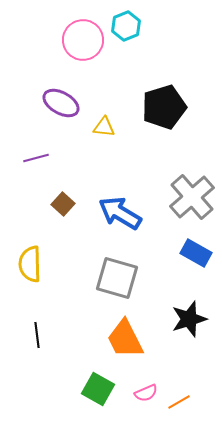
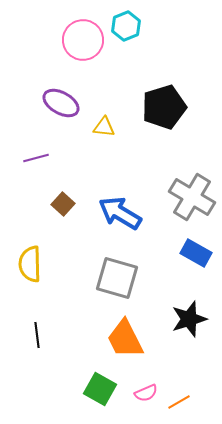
gray cross: rotated 18 degrees counterclockwise
green square: moved 2 px right
